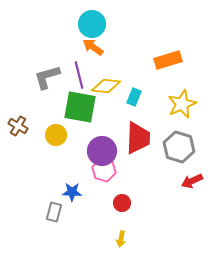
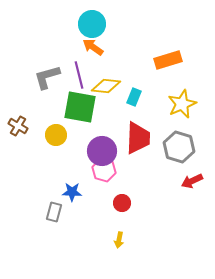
yellow arrow: moved 2 px left, 1 px down
